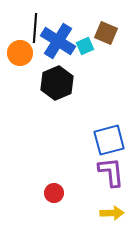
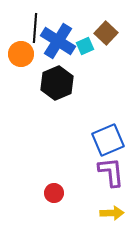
brown square: rotated 20 degrees clockwise
orange circle: moved 1 px right, 1 px down
blue square: moved 1 px left; rotated 8 degrees counterclockwise
